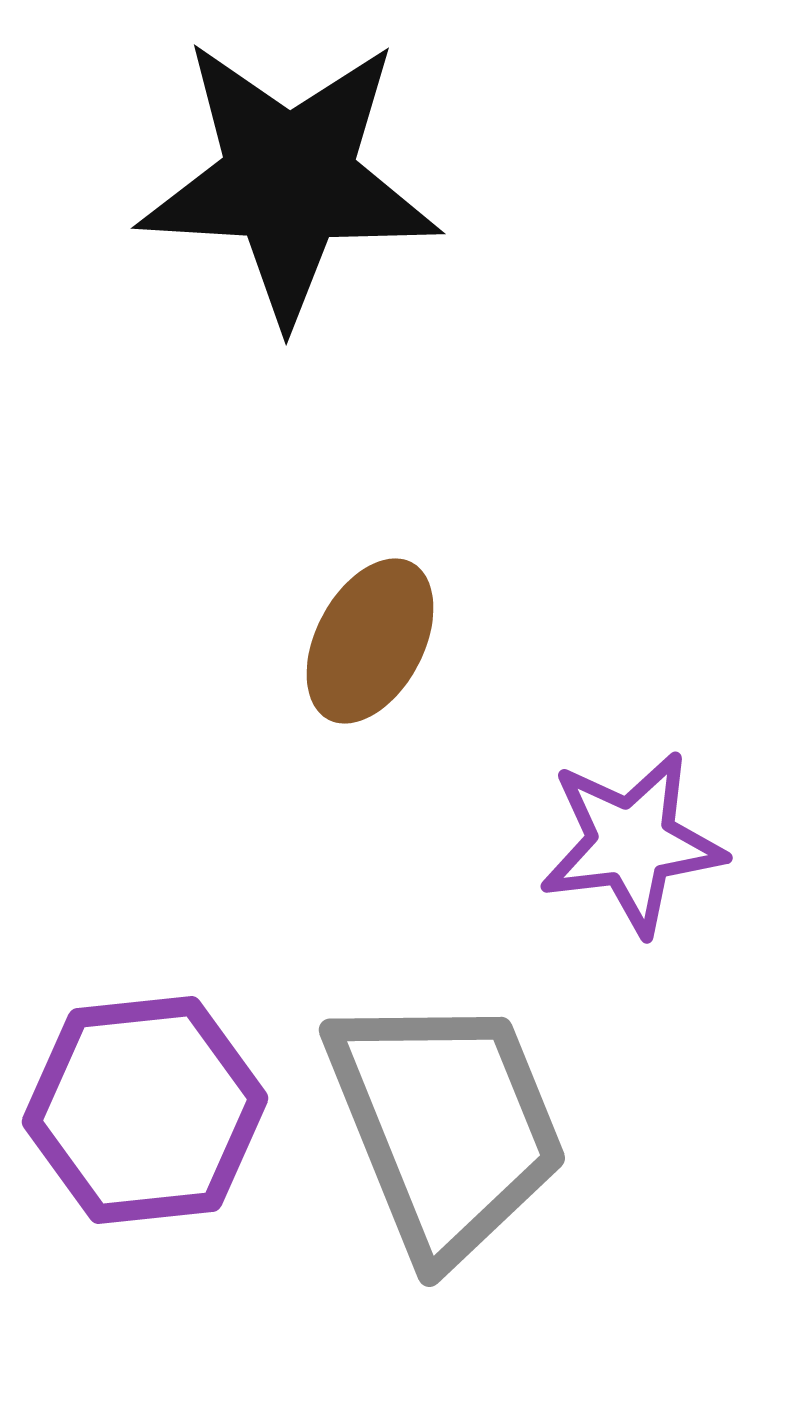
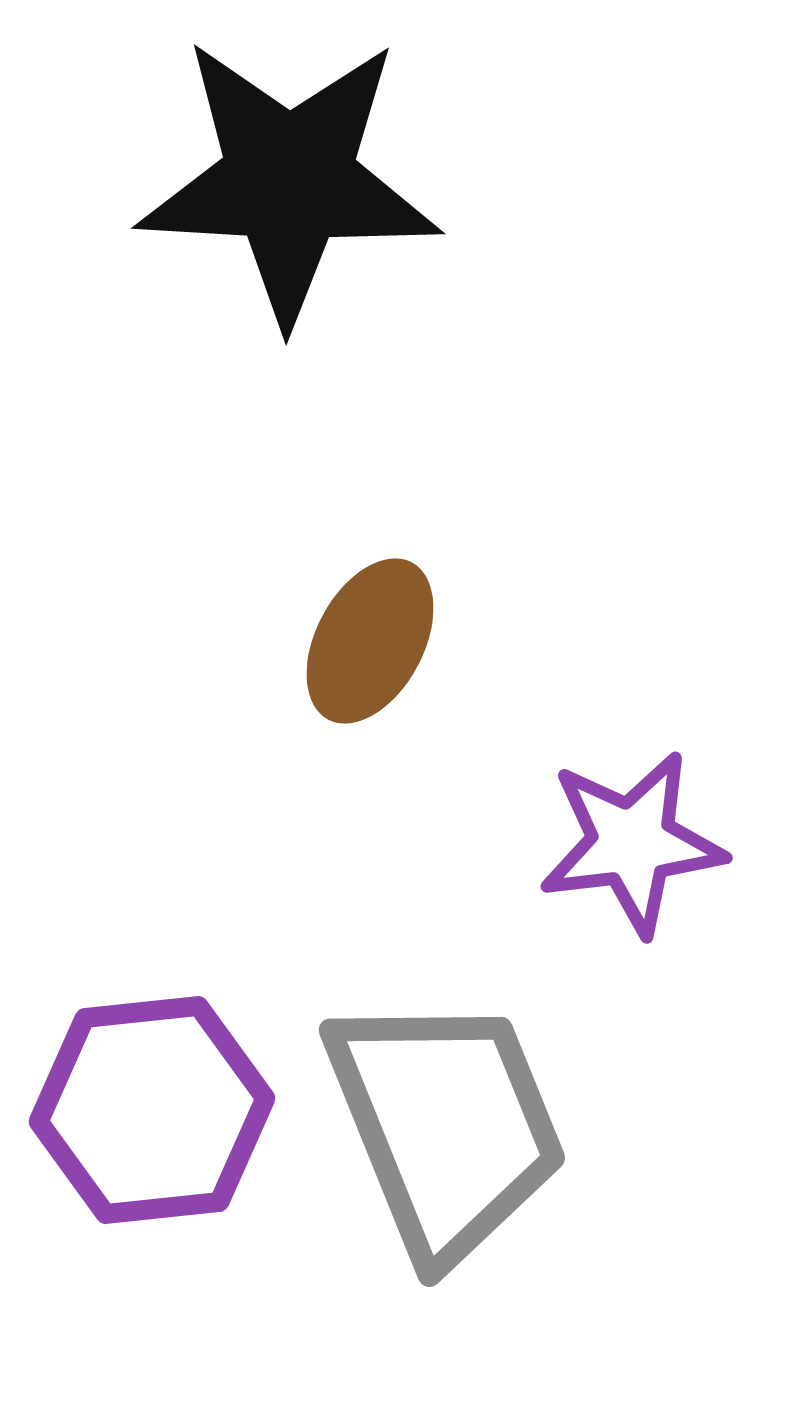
purple hexagon: moved 7 px right
